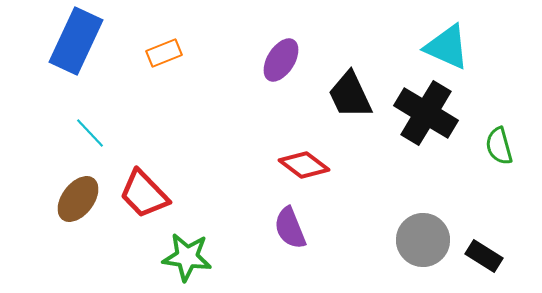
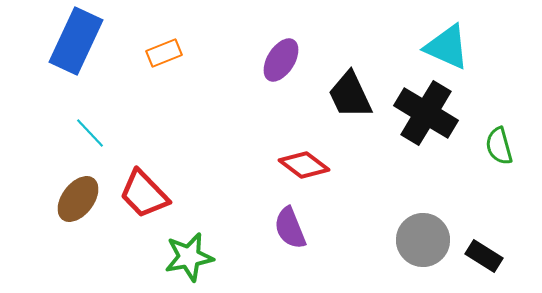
green star: moved 2 px right; rotated 18 degrees counterclockwise
